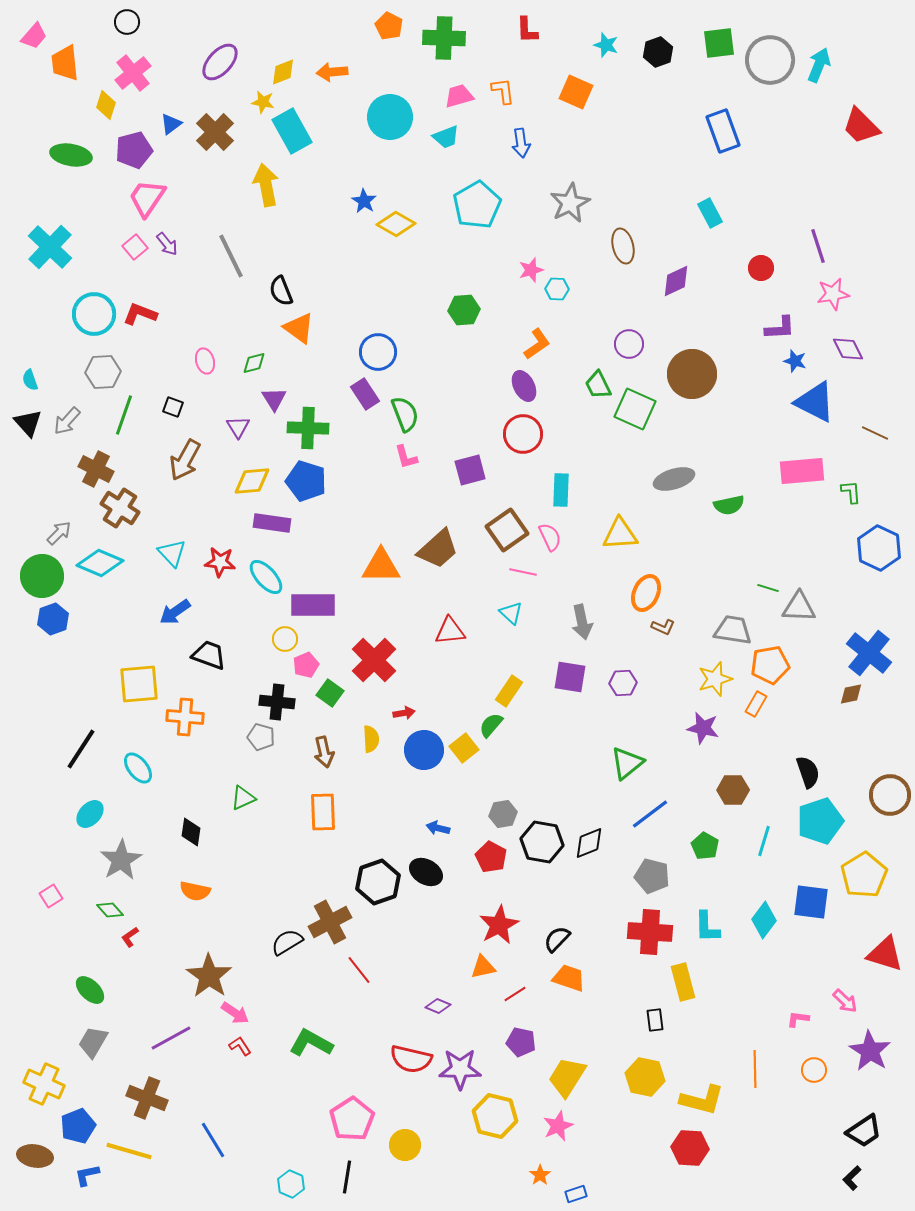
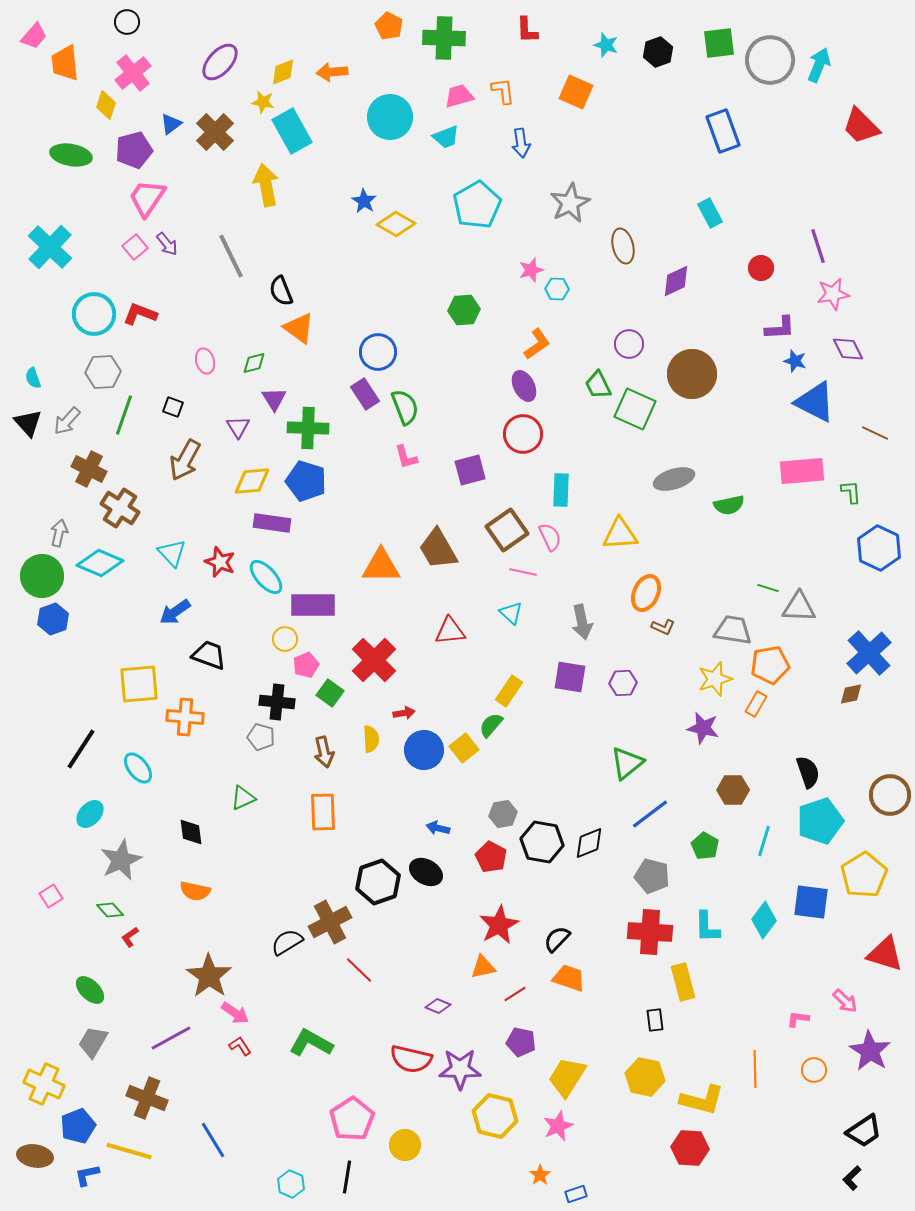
cyan semicircle at (30, 380): moved 3 px right, 2 px up
green semicircle at (405, 414): moved 7 px up
brown cross at (96, 469): moved 7 px left
gray arrow at (59, 533): rotated 32 degrees counterclockwise
brown trapezoid at (438, 549): rotated 102 degrees clockwise
red star at (220, 562): rotated 16 degrees clockwise
blue cross at (869, 653): rotated 9 degrees clockwise
black diamond at (191, 832): rotated 16 degrees counterclockwise
gray star at (121, 860): rotated 6 degrees clockwise
red line at (359, 970): rotated 8 degrees counterclockwise
